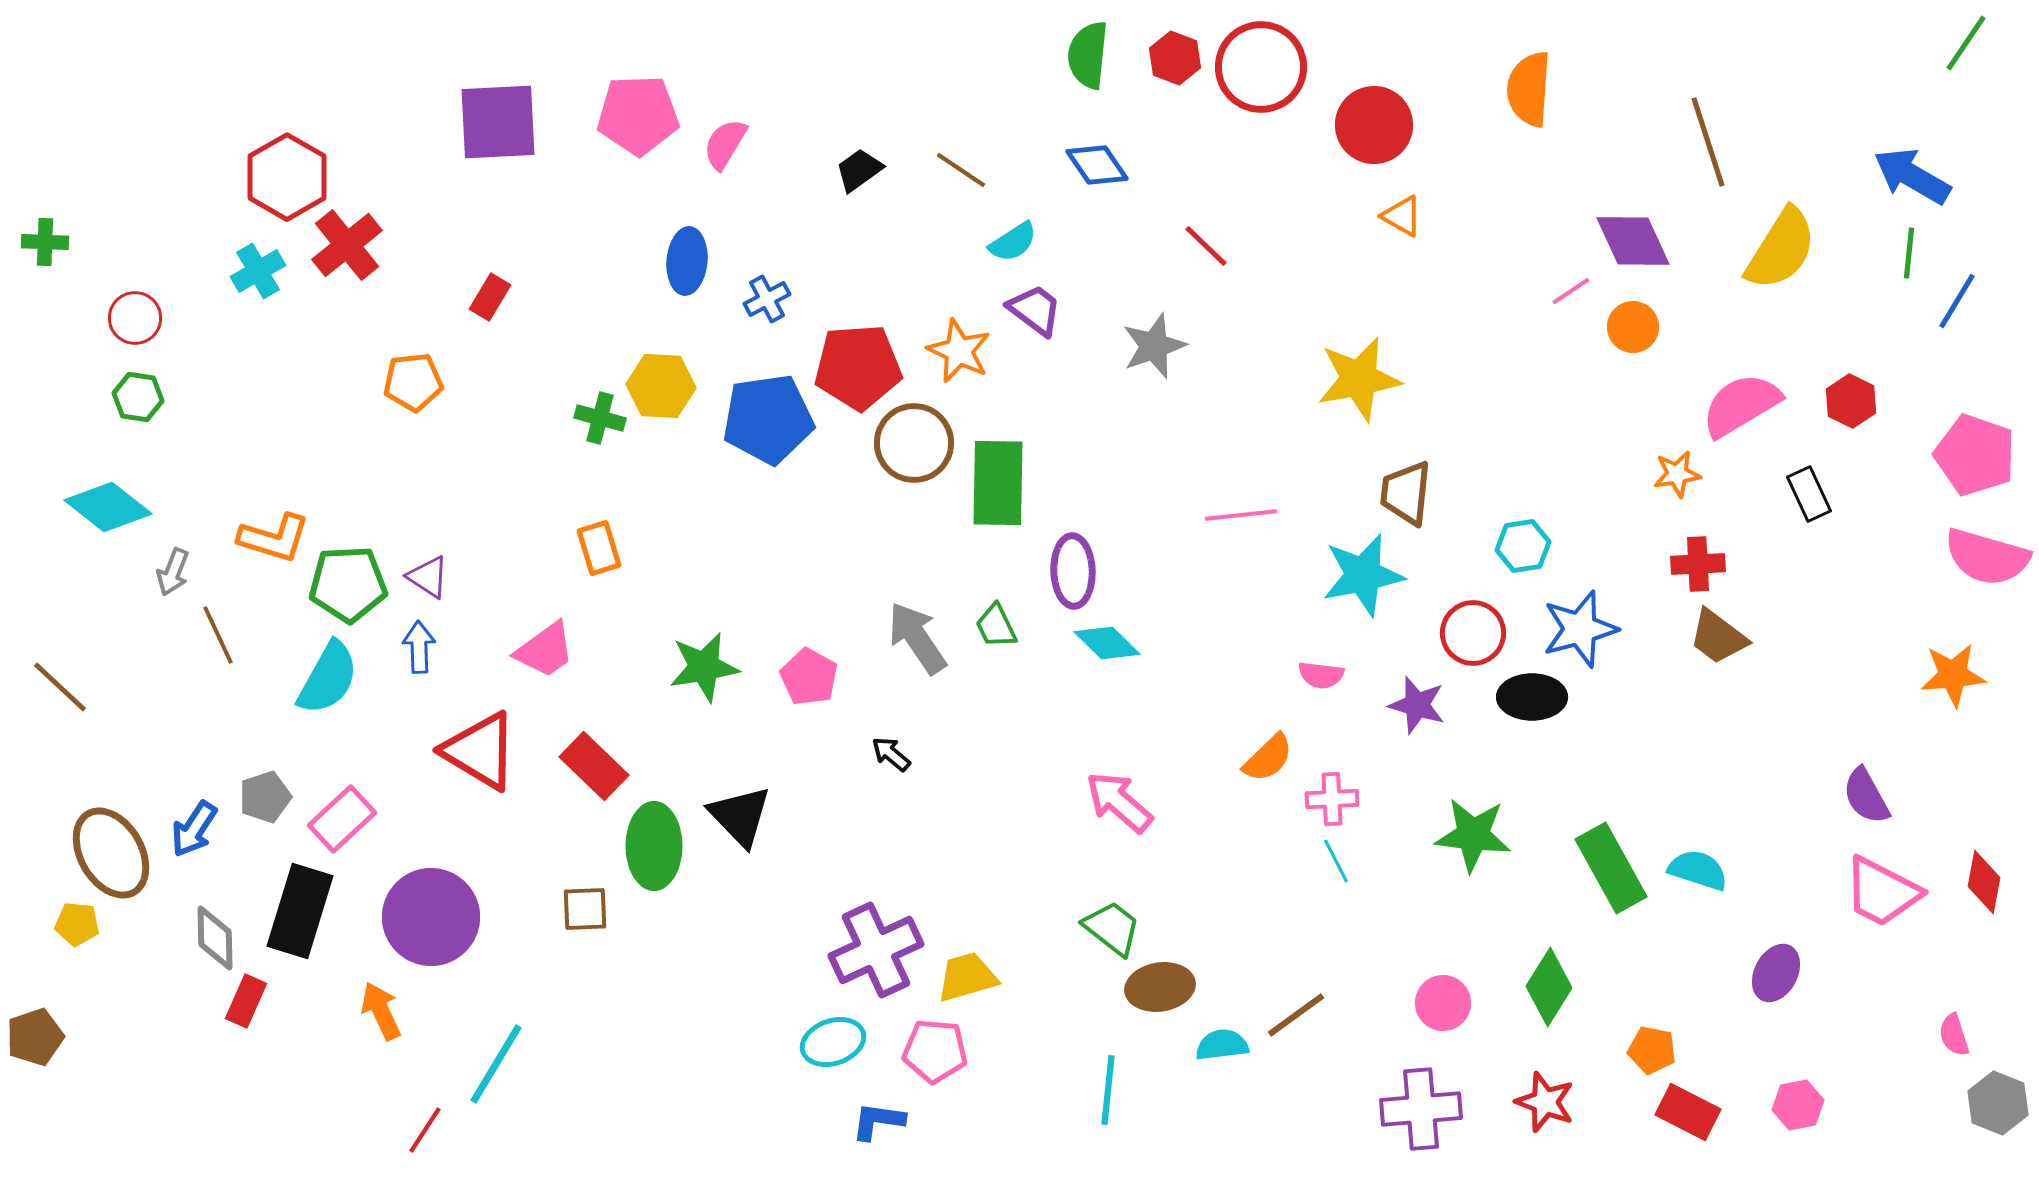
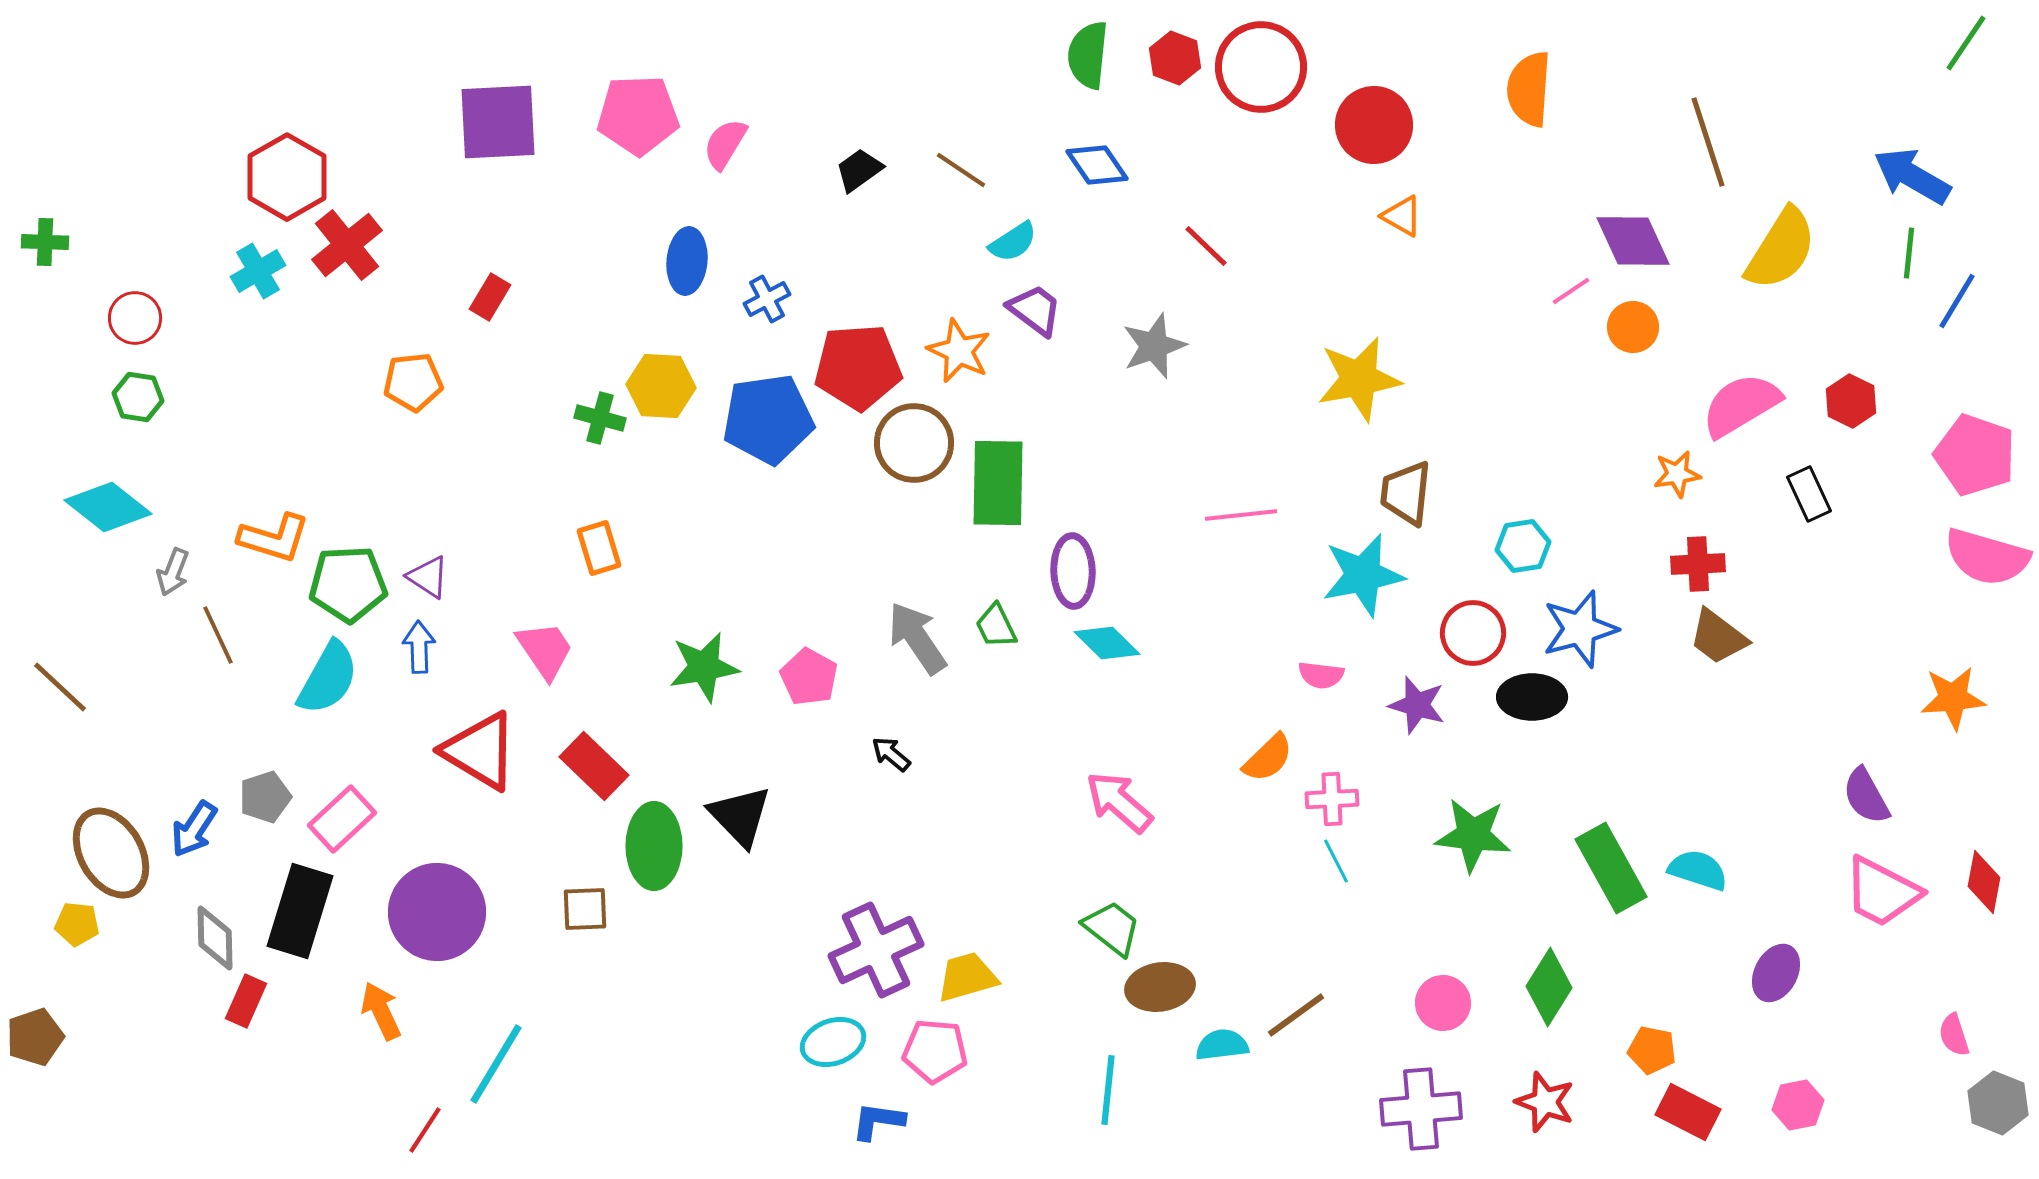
pink trapezoid at (545, 650): rotated 88 degrees counterclockwise
orange star at (1953, 675): moved 23 px down
purple circle at (431, 917): moved 6 px right, 5 px up
